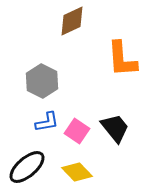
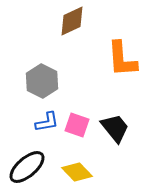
pink square: moved 6 px up; rotated 15 degrees counterclockwise
